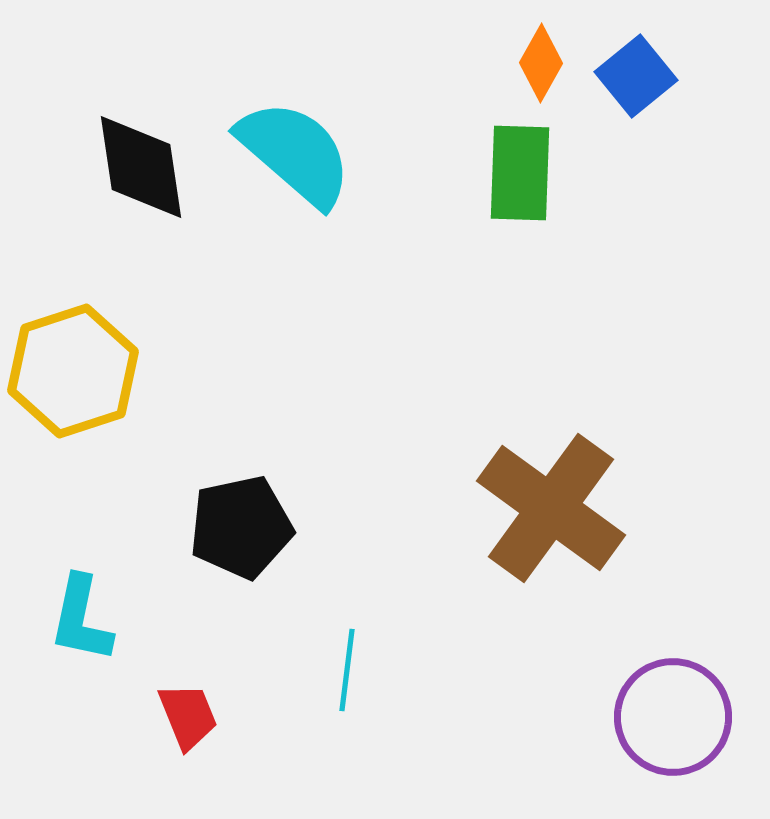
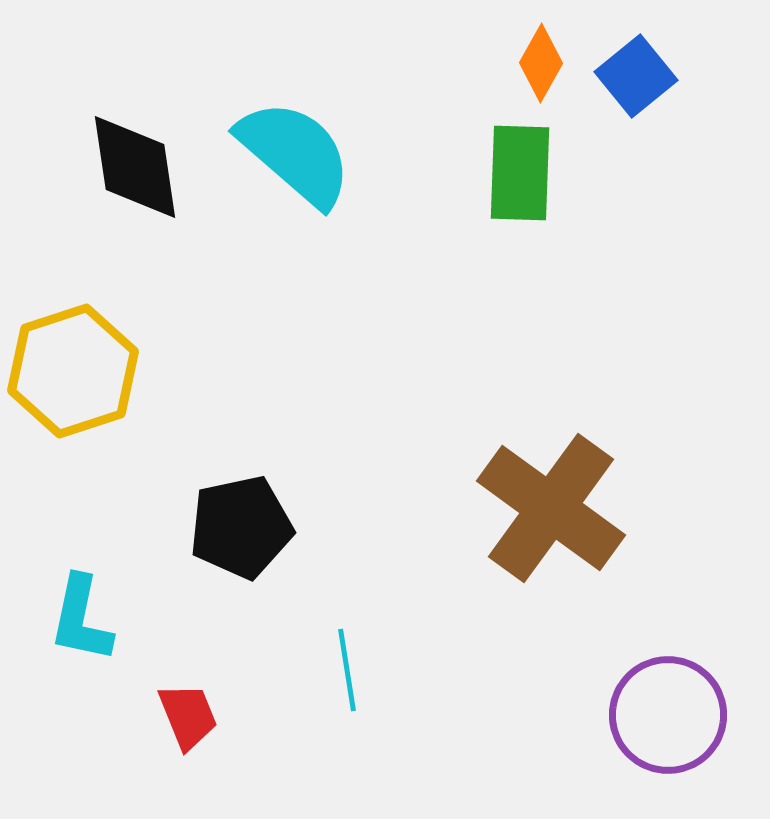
black diamond: moved 6 px left
cyan line: rotated 16 degrees counterclockwise
purple circle: moved 5 px left, 2 px up
